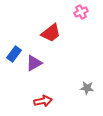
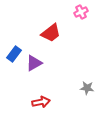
red arrow: moved 2 px left, 1 px down
